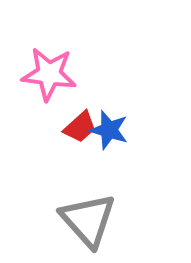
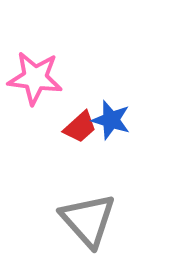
pink star: moved 14 px left, 4 px down
blue star: moved 2 px right, 10 px up
